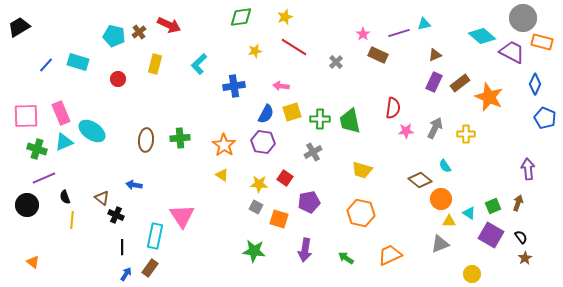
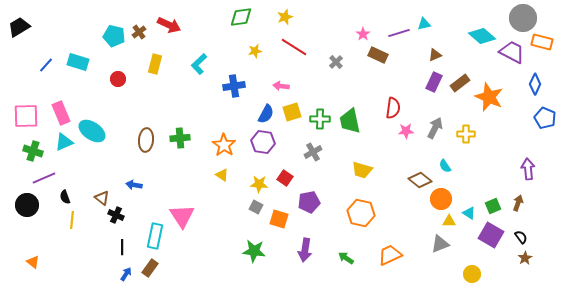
green cross at (37, 149): moved 4 px left, 2 px down
